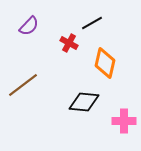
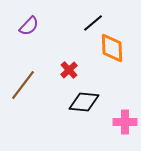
black line: moved 1 px right; rotated 10 degrees counterclockwise
red cross: moved 27 px down; rotated 18 degrees clockwise
orange diamond: moved 7 px right, 15 px up; rotated 16 degrees counterclockwise
brown line: rotated 16 degrees counterclockwise
pink cross: moved 1 px right, 1 px down
